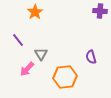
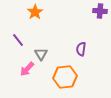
purple semicircle: moved 10 px left, 8 px up; rotated 24 degrees clockwise
